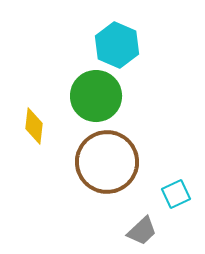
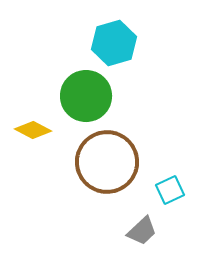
cyan hexagon: moved 3 px left, 2 px up; rotated 21 degrees clockwise
green circle: moved 10 px left
yellow diamond: moved 1 px left, 4 px down; rotated 69 degrees counterclockwise
cyan square: moved 6 px left, 4 px up
